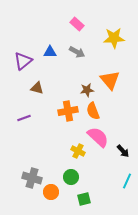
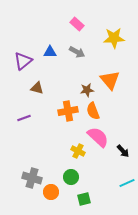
cyan line: moved 2 px down; rotated 42 degrees clockwise
